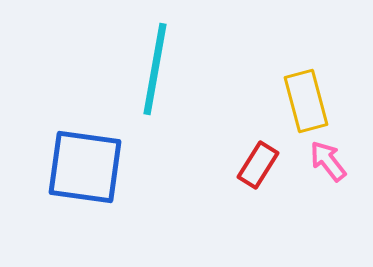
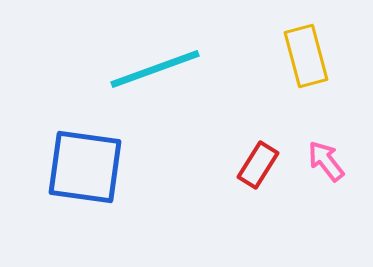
cyan line: rotated 60 degrees clockwise
yellow rectangle: moved 45 px up
pink arrow: moved 2 px left
